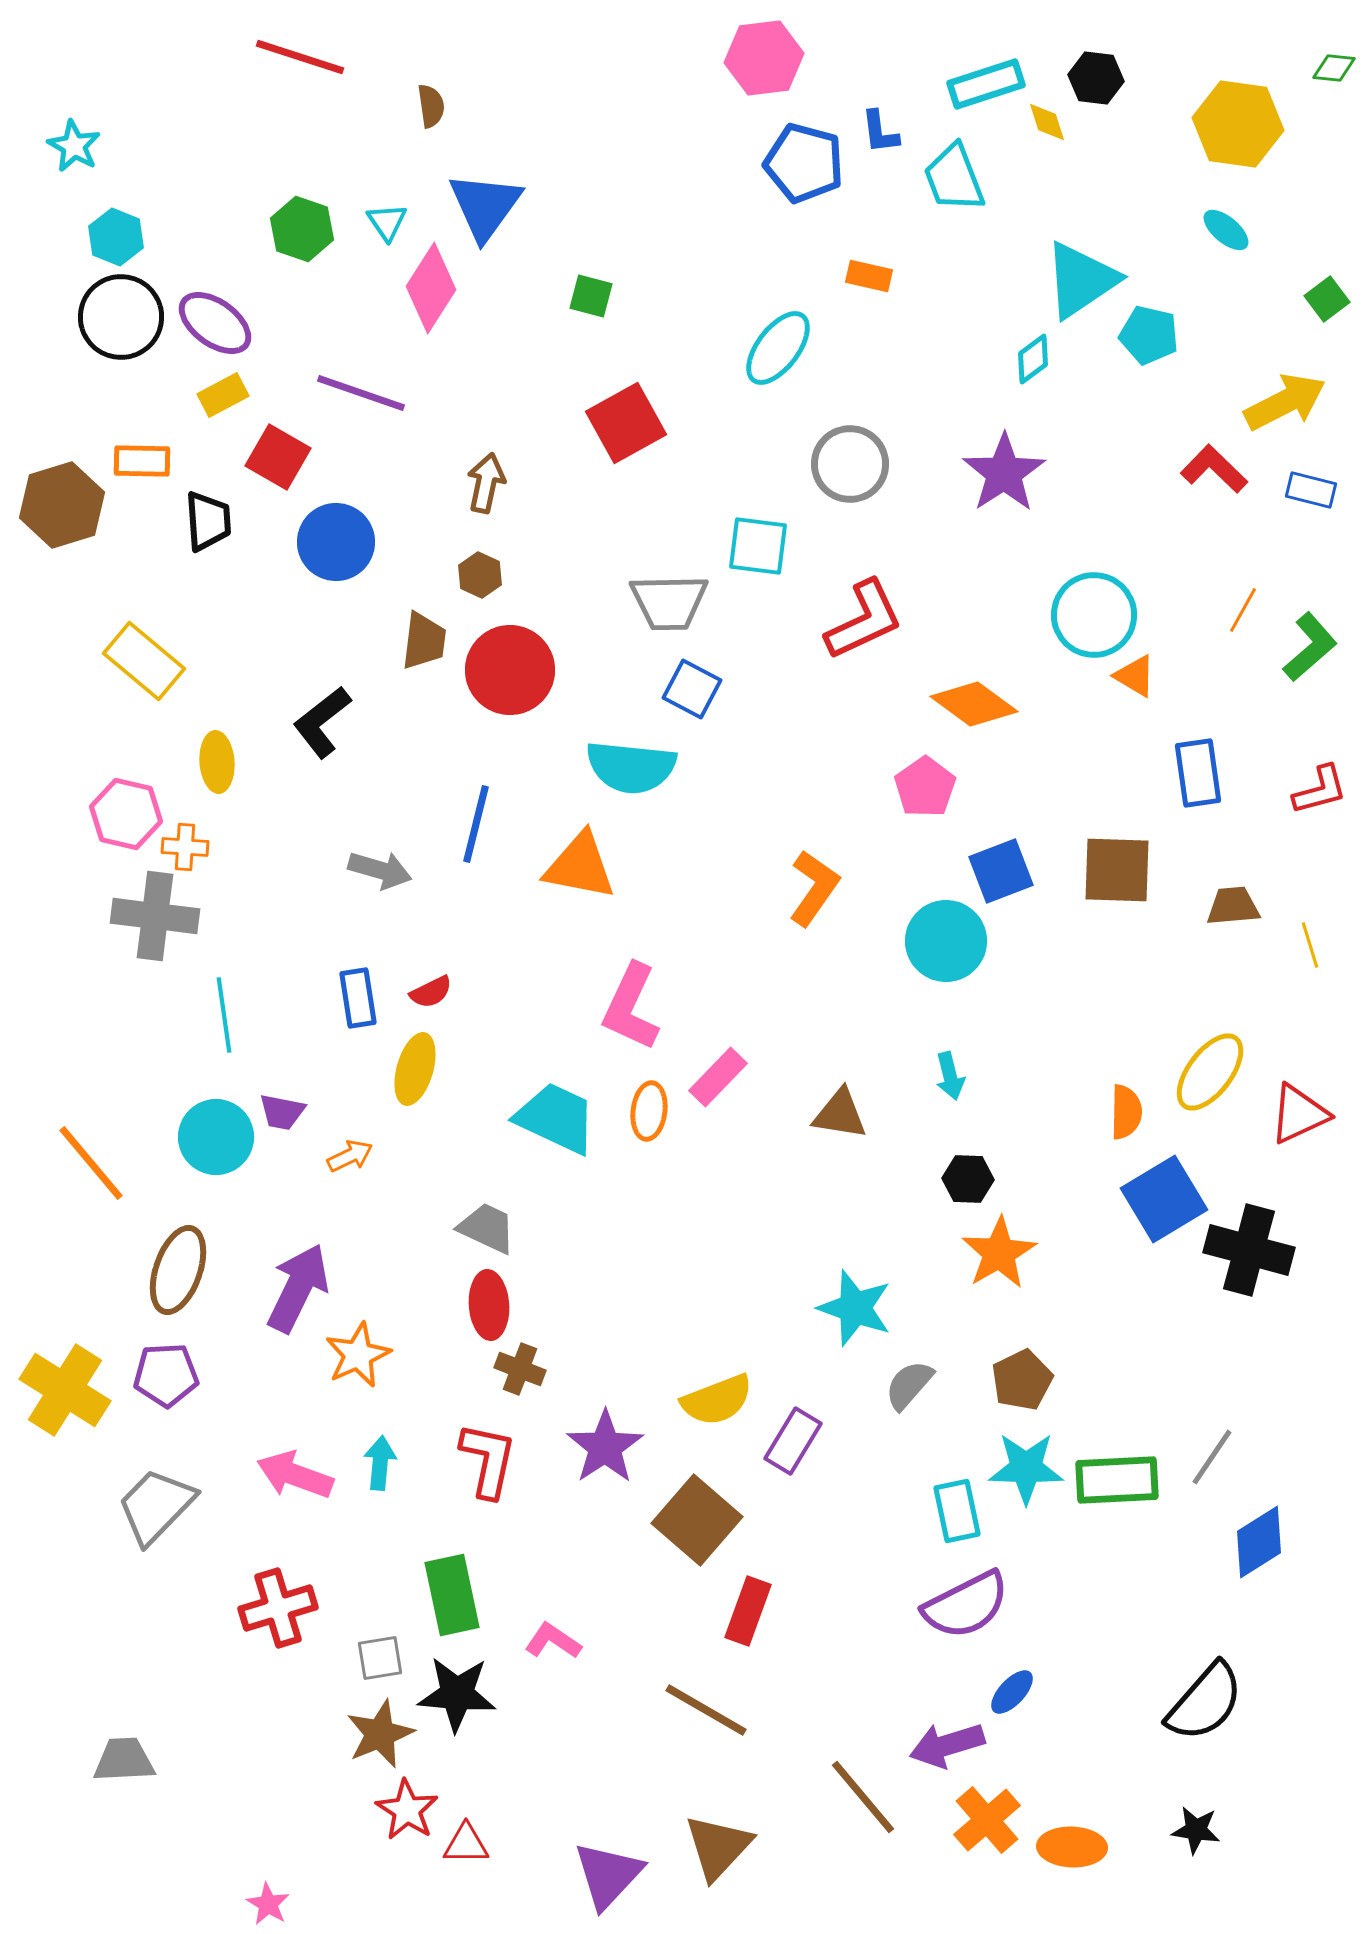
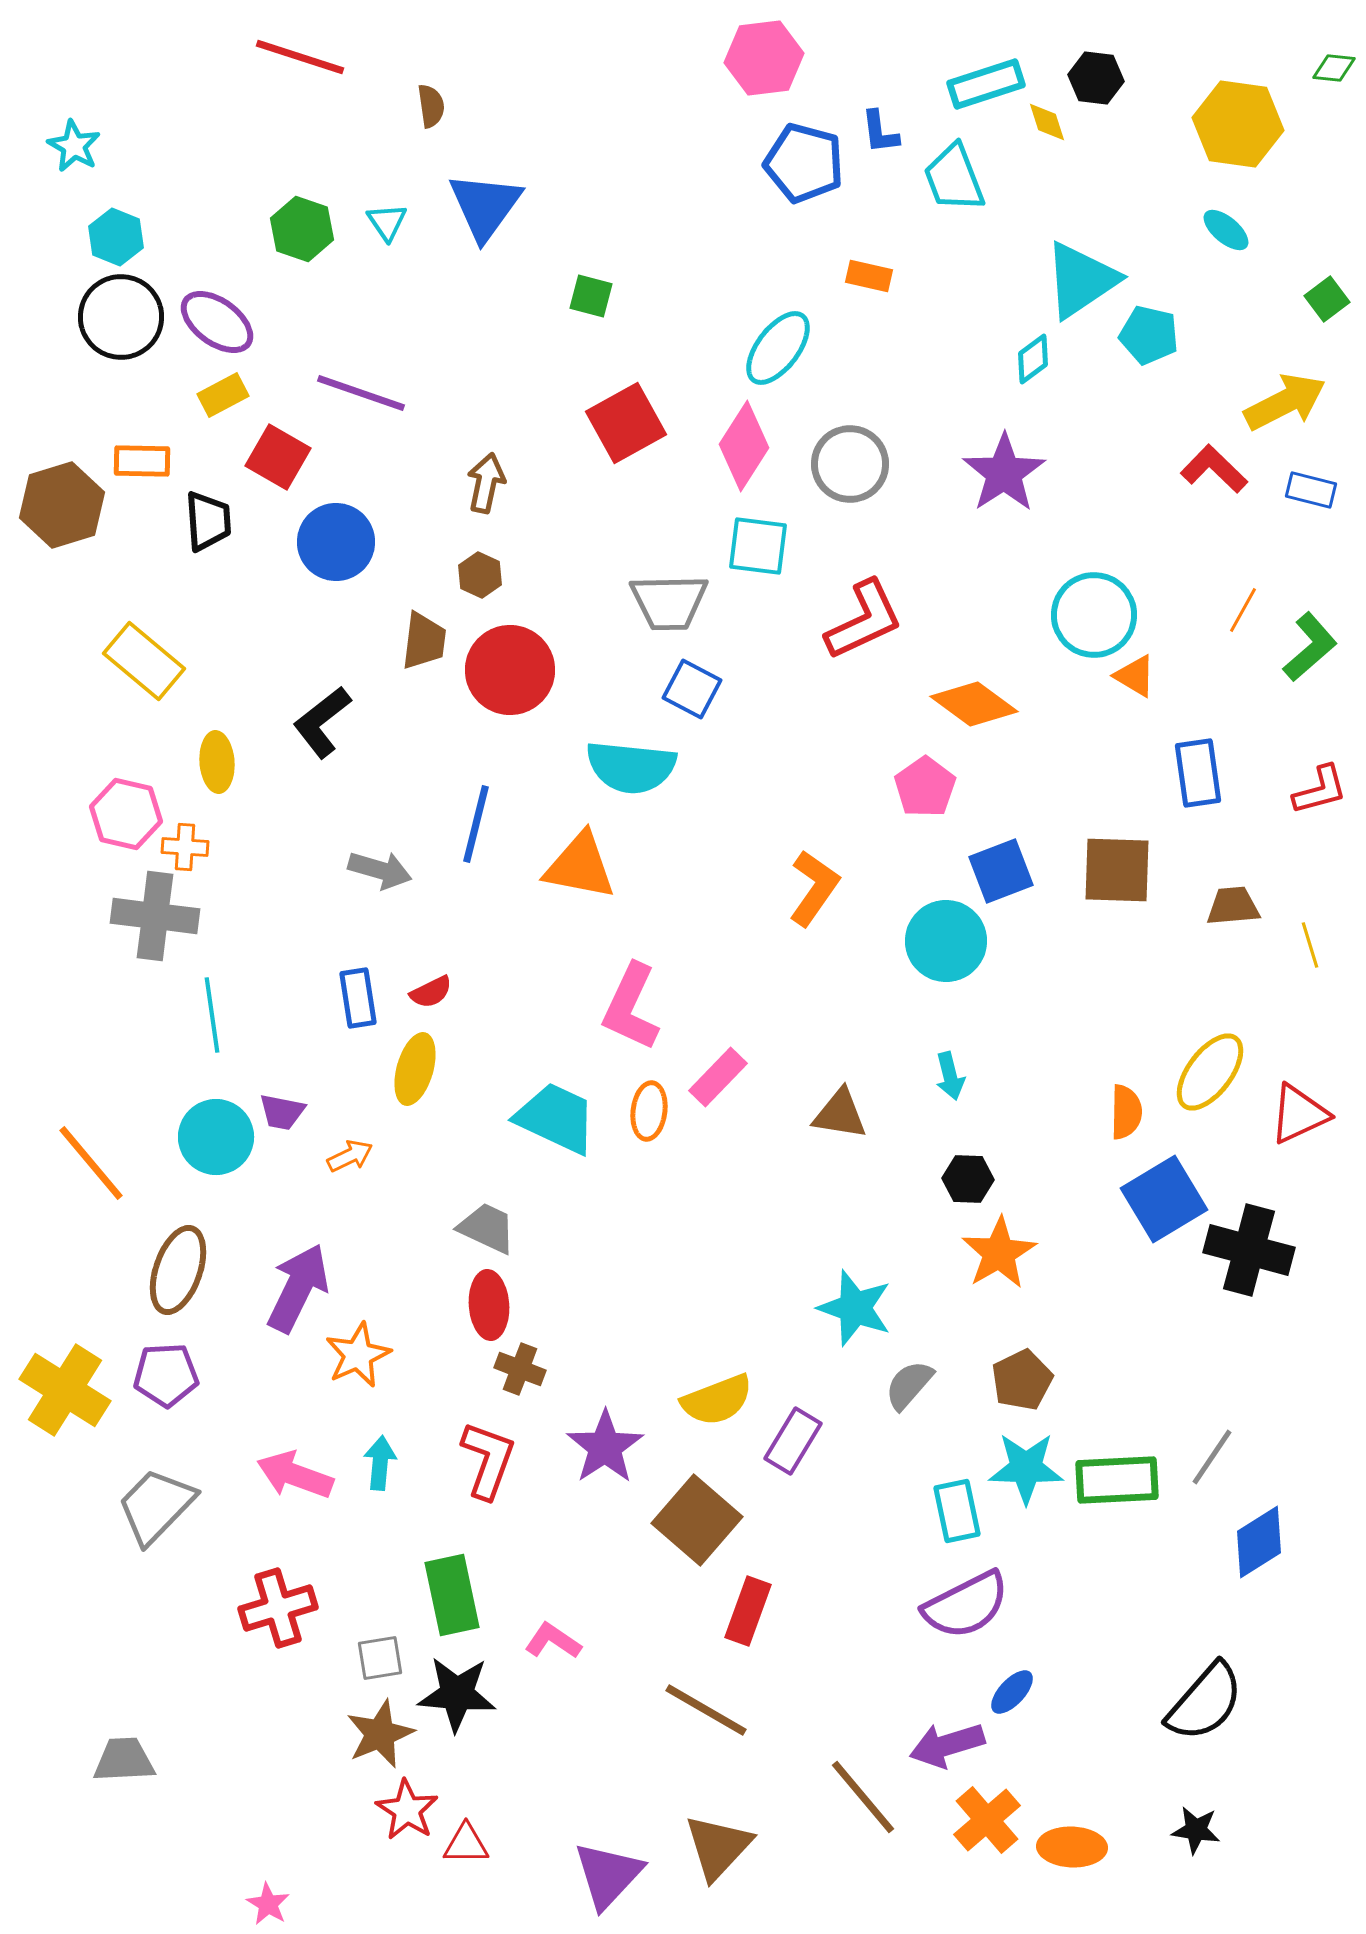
pink diamond at (431, 288): moved 313 px right, 158 px down
purple ellipse at (215, 323): moved 2 px right, 1 px up
cyan line at (224, 1015): moved 12 px left
red L-shape at (488, 1460): rotated 8 degrees clockwise
